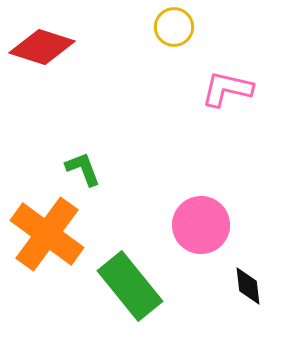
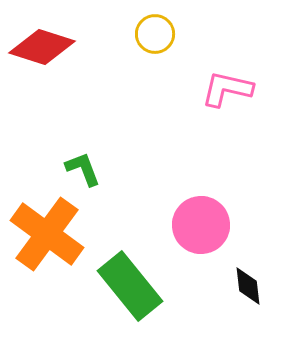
yellow circle: moved 19 px left, 7 px down
